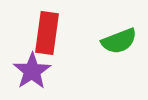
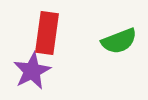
purple star: rotated 6 degrees clockwise
